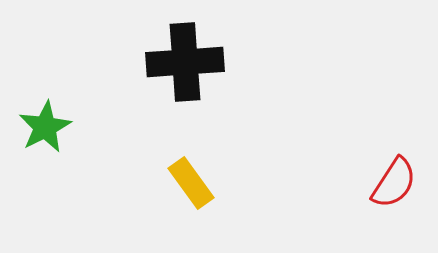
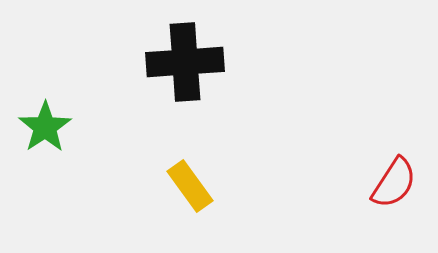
green star: rotated 6 degrees counterclockwise
yellow rectangle: moved 1 px left, 3 px down
